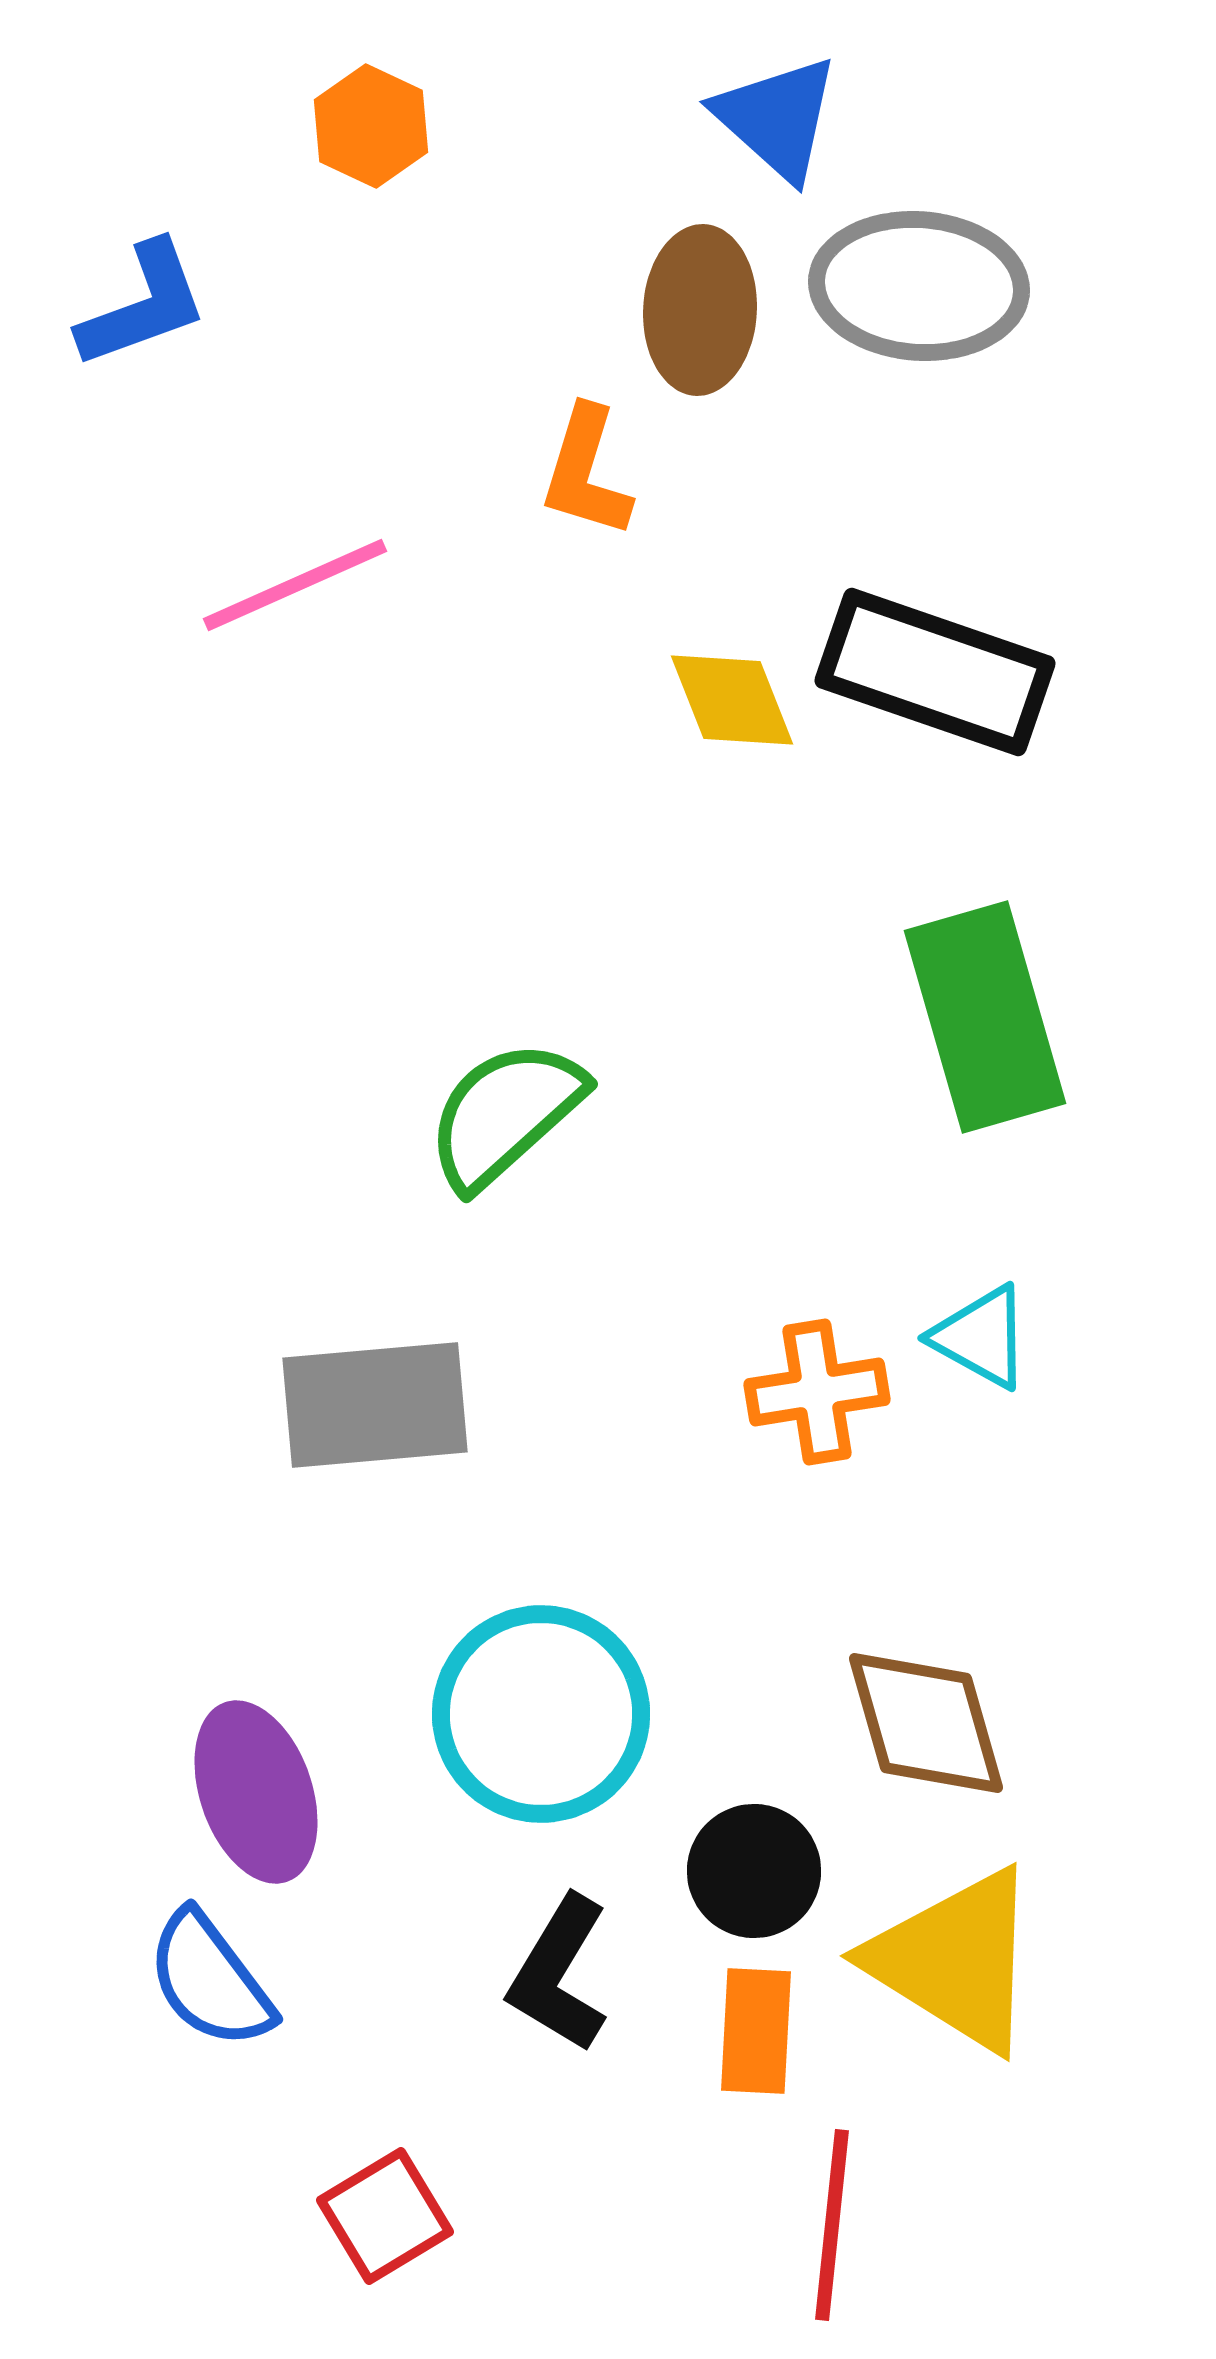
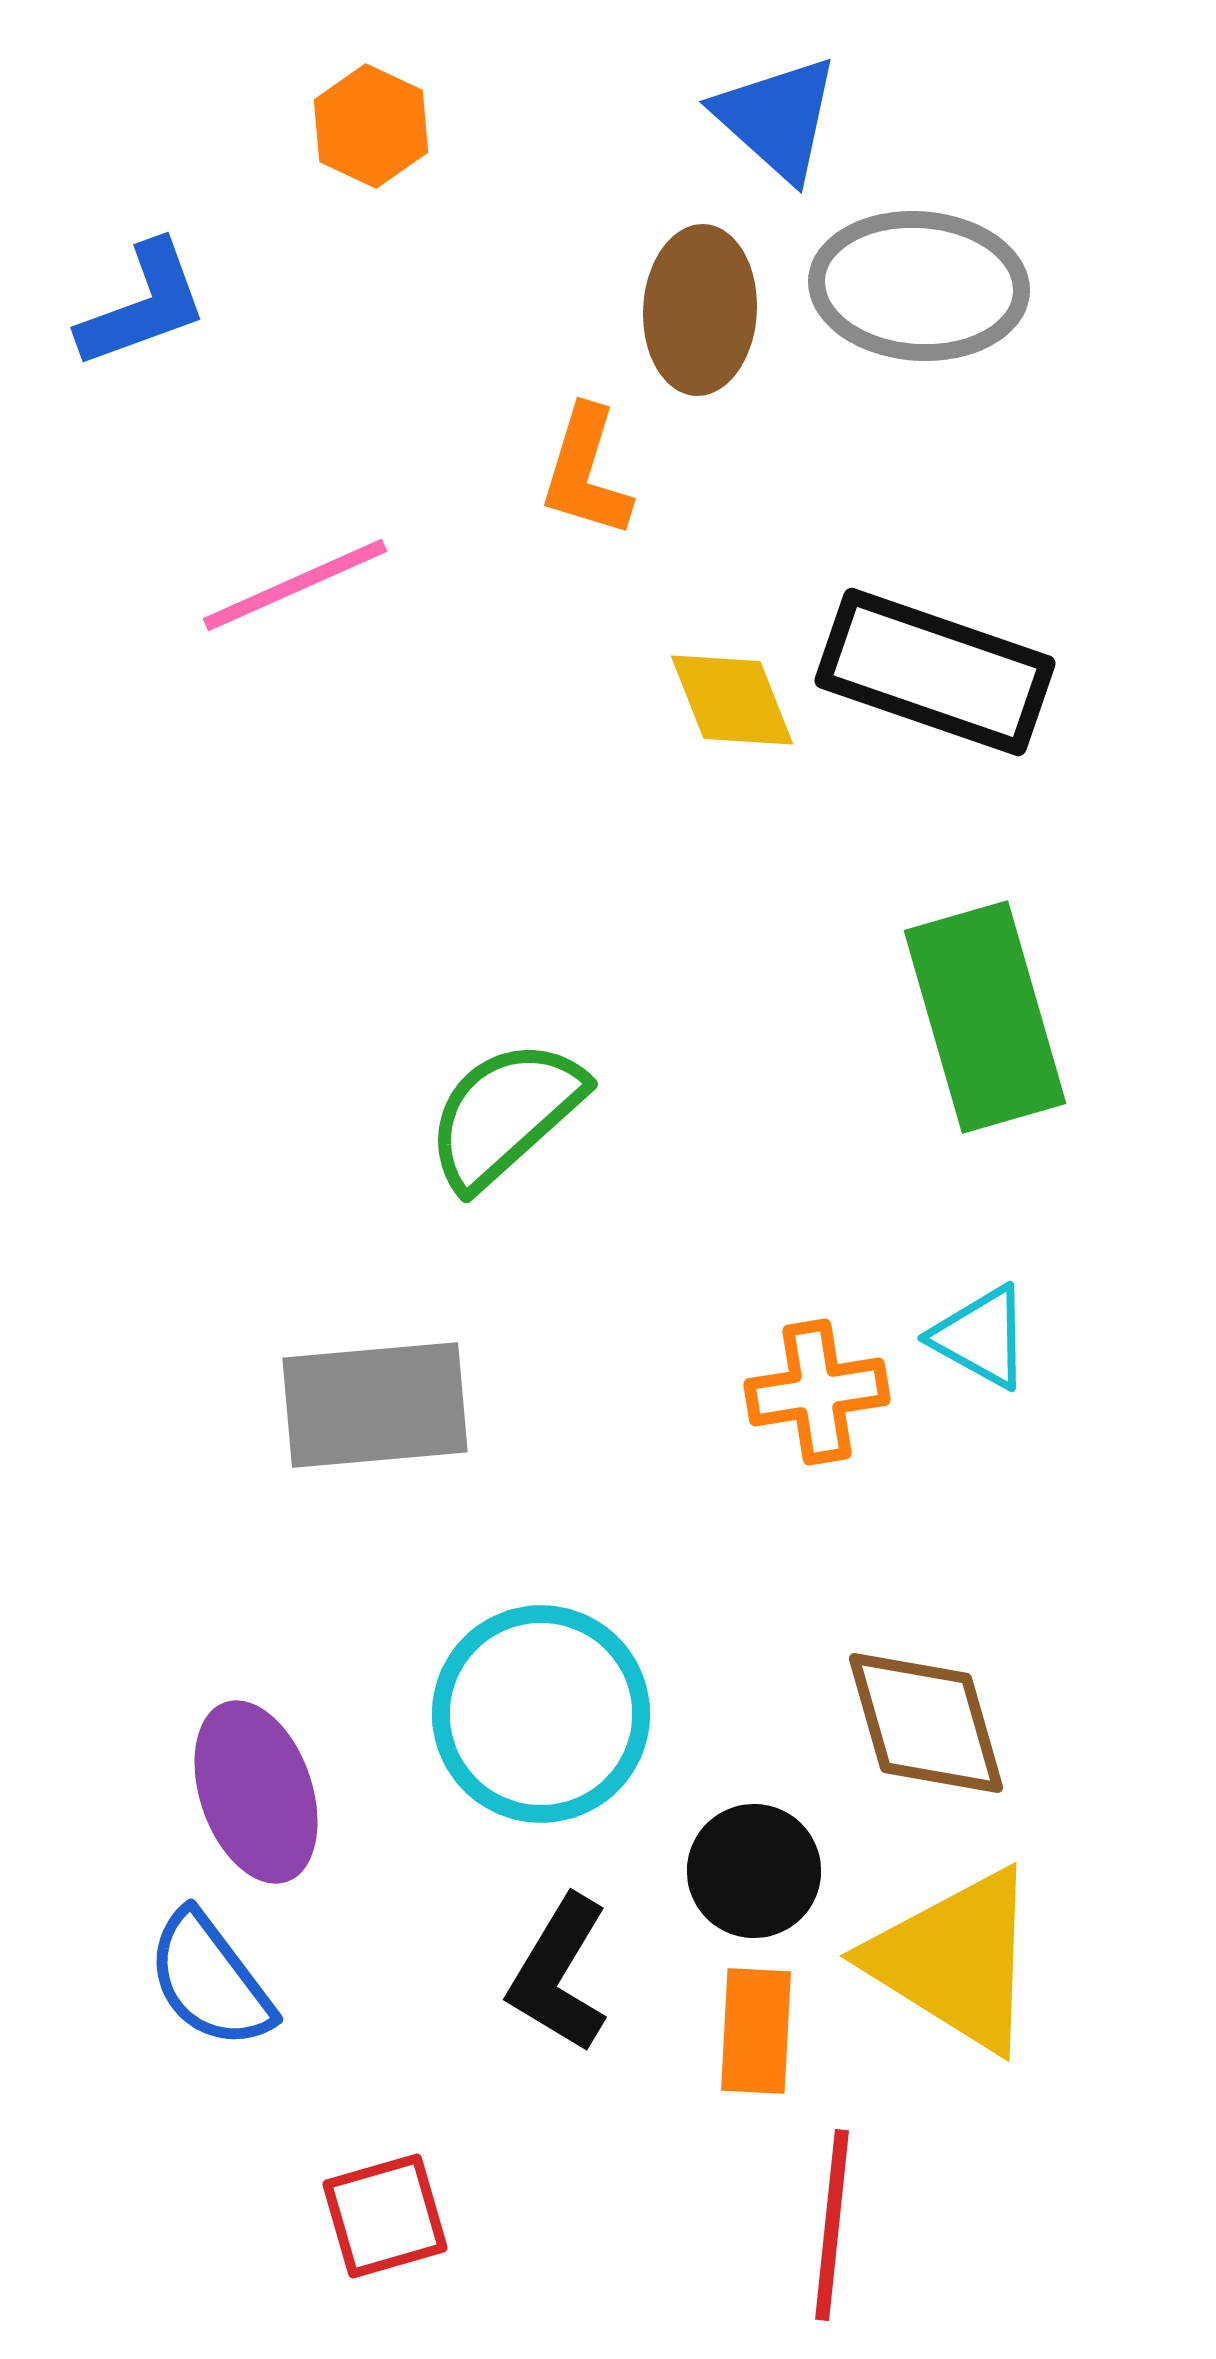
red square: rotated 15 degrees clockwise
